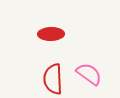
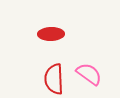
red semicircle: moved 1 px right
